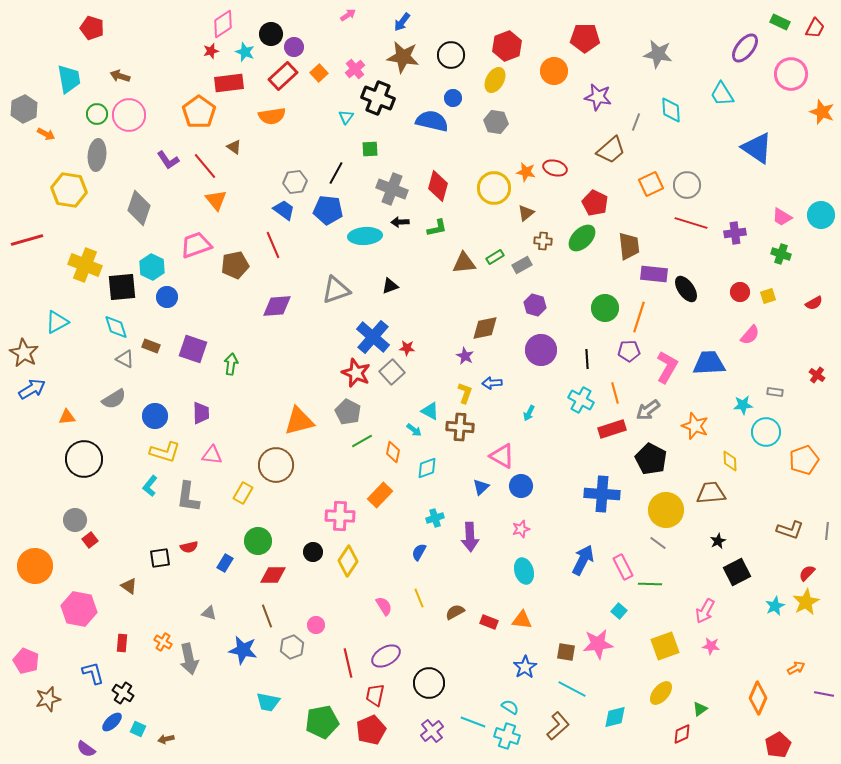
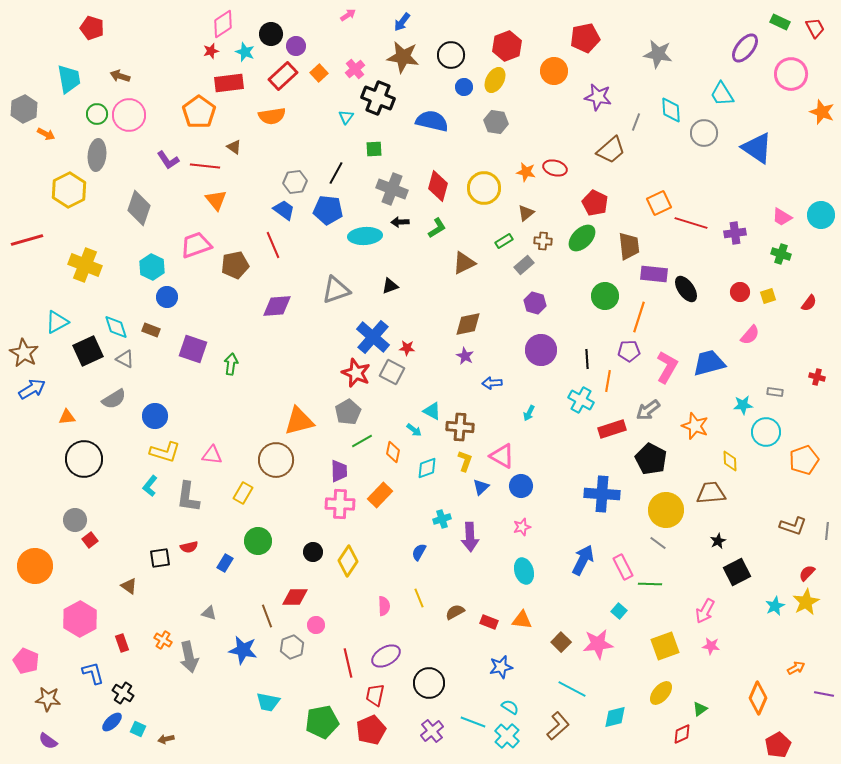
red trapezoid at (815, 28): rotated 55 degrees counterclockwise
red pentagon at (585, 38): rotated 12 degrees counterclockwise
purple circle at (294, 47): moved 2 px right, 1 px up
blue circle at (453, 98): moved 11 px right, 11 px up
green square at (370, 149): moved 4 px right
red line at (205, 166): rotated 44 degrees counterclockwise
orange square at (651, 184): moved 8 px right, 19 px down
gray circle at (687, 185): moved 17 px right, 52 px up
yellow circle at (494, 188): moved 10 px left
yellow hexagon at (69, 190): rotated 24 degrees clockwise
green L-shape at (437, 228): rotated 20 degrees counterclockwise
green rectangle at (495, 257): moved 9 px right, 16 px up
brown triangle at (464, 263): rotated 20 degrees counterclockwise
gray rectangle at (522, 265): moved 2 px right; rotated 12 degrees counterclockwise
black square at (122, 287): moved 34 px left, 64 px down; rotated 20 degrees counterclockwise
red semicircle at (814, 303): moved 5 px left; rotated 24 degrees counterclockwise
purple hexagon at (535, 305): moved 2 px up
green circle at (605, 308): moved 12 px up
brown diamond at (485, 328): moved 17 px left, 4 px up
brown rectangle at (151, 346): moved 16 px up
blue trapezoid at (709, 363): rotated 12 degrees counterclockwise
gray square at (392, 372): rotated 20 degrees counterclockwise
red cross at (817, 375): moved 2 px down; rotated 21 degrees counterclockwise
yellow L-shape at (465, 393): moved 68 px down
orange line at (615, 393): moved 7 px left, 12 px up; rotated 25 degrees clockwise
cyan triangle at (430, 411): moved 2 px right
gray pentagon at (348, 412): rotated 15 degrees clockwise
purple trapezoid at (201, 413): moved 138 px right, 58 px down
brown circle at (276, 465): moved 5 px up
pink cross at (340, 516): moved 12 px up
cyan cross at (435, 518): moved 7 px right, 1 px down
pink star at (521, 529): moved 1 px right, 2 px up
brown L-shape at (790, 530): moved 3 px right, 4 px up
red diamond at (273, 575): moved 22 px right, 22 px down
pink semicircle at (384, 606): rotated 30 degrees clockwise
pink hexagon at (79, 609): moved 1 px right, 10 px down; rotated 20 degrees clockwise
orange cross at (163, 642): moved 2 px up
red rectangle at (122, 643): rotated 24 degrees counterclockwise
brown square at (566, 652): moved 5 px left, 10 px up; rotated 36 degrees clockwise
gray arrow at (189, 659): moved 2 px up
blue star at (525, 667): moved 24 px left; rotated 20 degrees clockwise
brown star at (48, 699): rotated 20 degrees clockwise
cyan cross at (507, 736): rotated 25 degrees clockwise
purple semicircle at (86, 749): moved 38 px left, 8 px up
